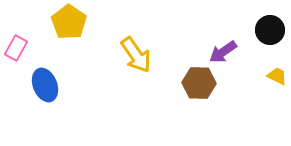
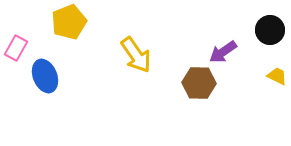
yellow pentagon: rotated 16 degrees clockwise
blue ellipse: moved 9 px up
